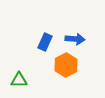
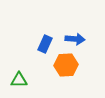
blue rectangle: moved 2 px down
orange hexagon: rotated 25 degrees clockwise
